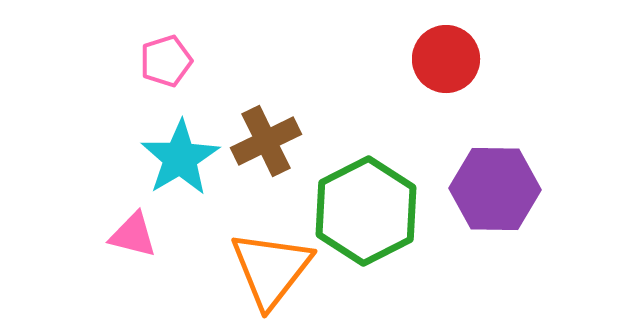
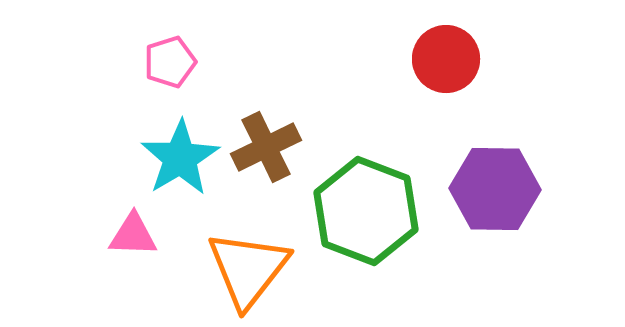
pink pentagon: moved 4 px right, 1 px down
brown cross: moved 6 px down
green hexagon: rotated 12 degrees counterclockwise
pink triangle: rotated 12 degrees counterclockwise
orange triangle: moved 23 px left
